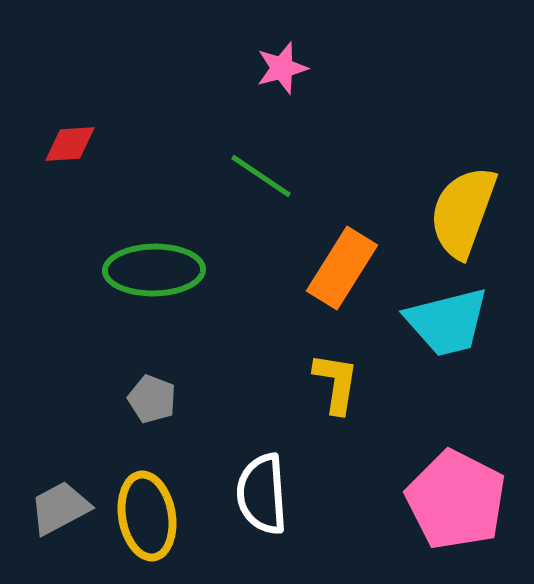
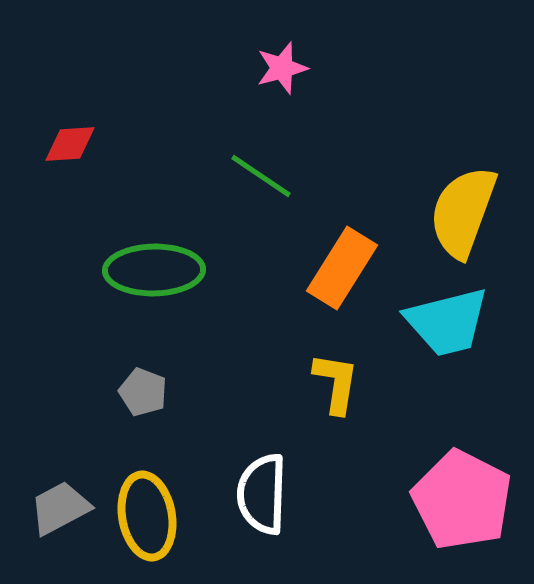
gray pentagon: moved 9 px left, 7 px up
white semicircle: rotated 6 degrees clockwise
pink pentagon: moved 6 px right
